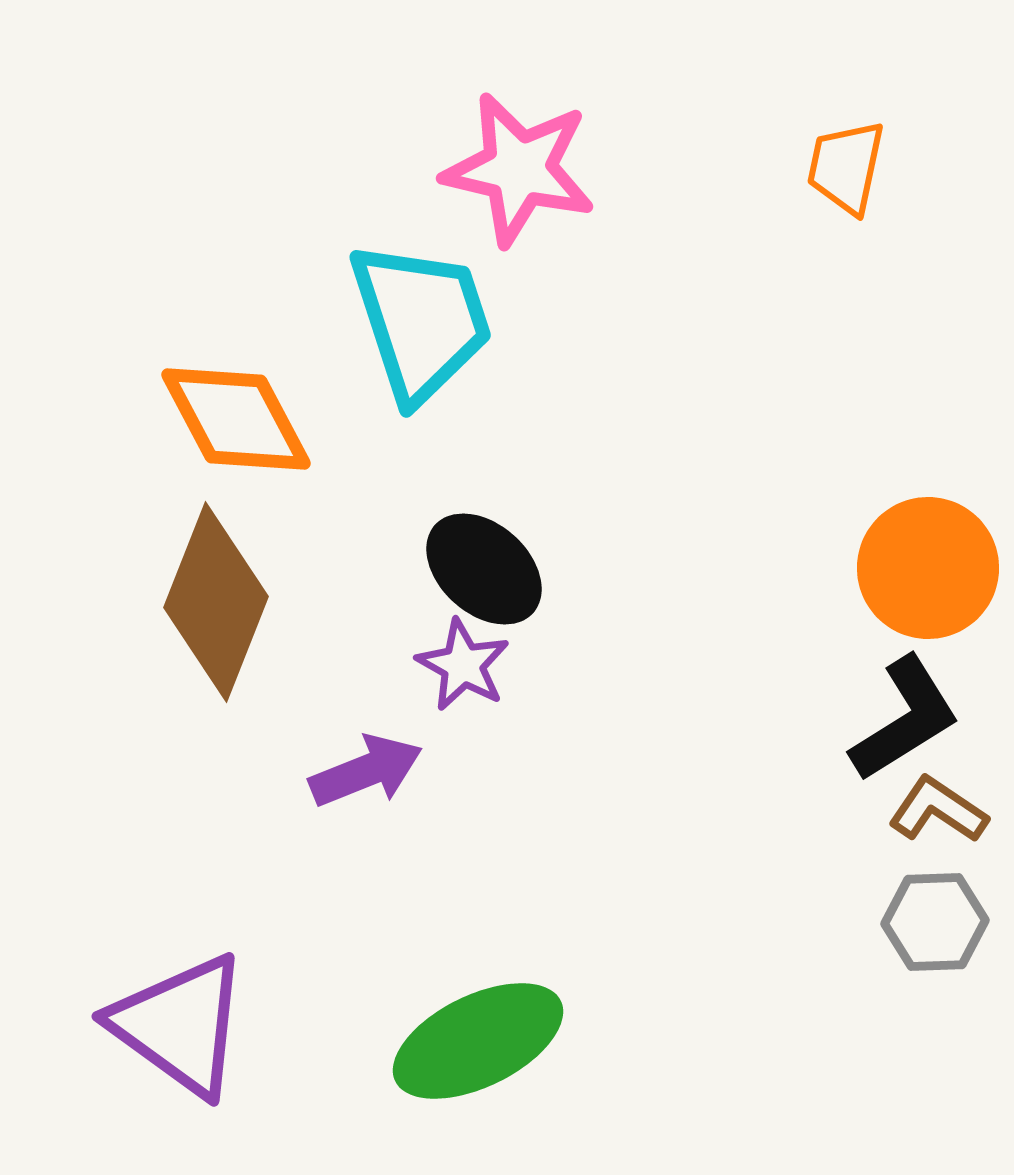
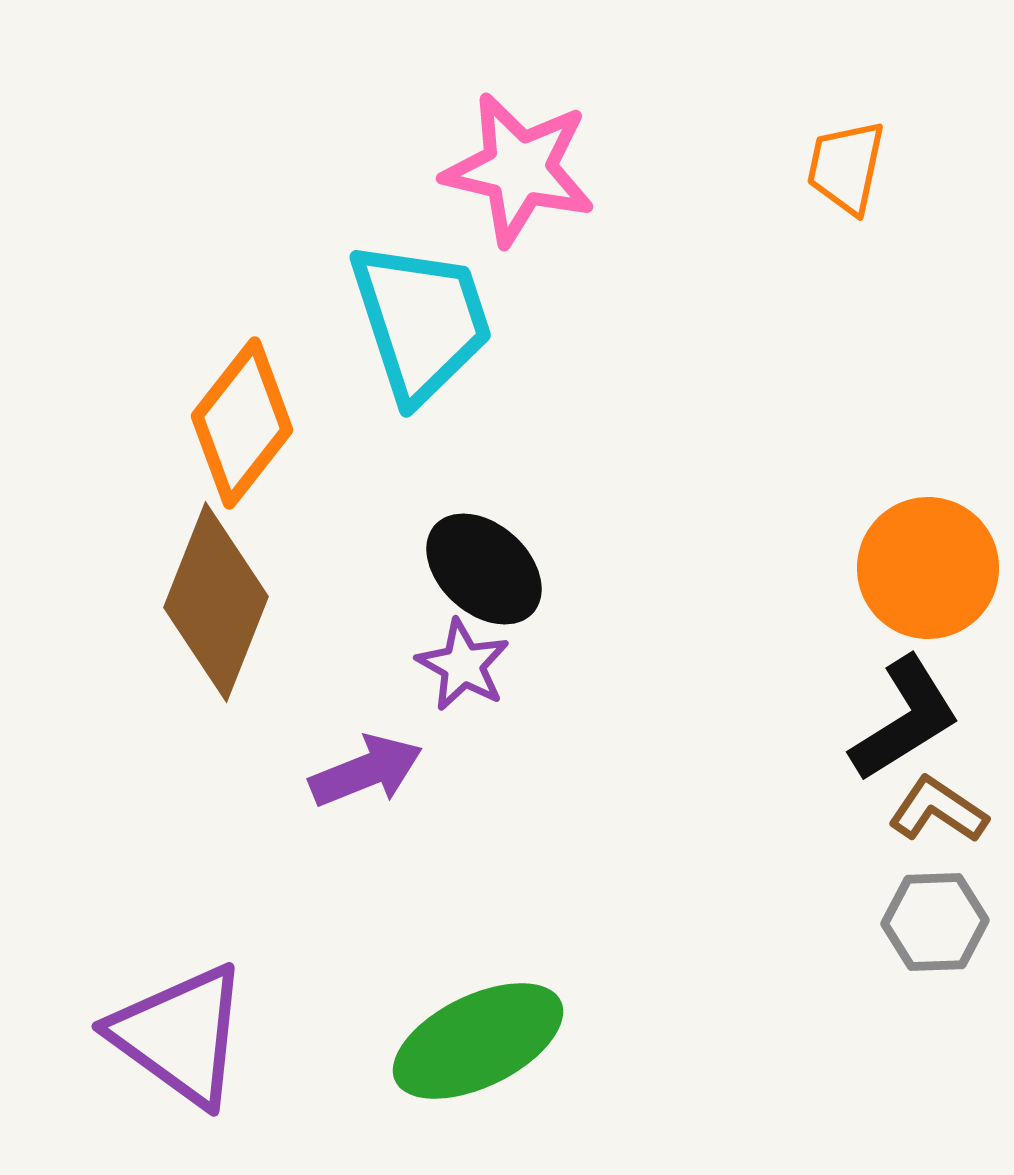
orange diamond: moved 6 px right, 4 px down; rotated 66 degrees clockwise
purple triangle: moved 10 px down
